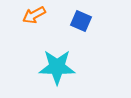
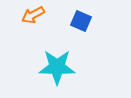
orange arrow: moved 1 px left
